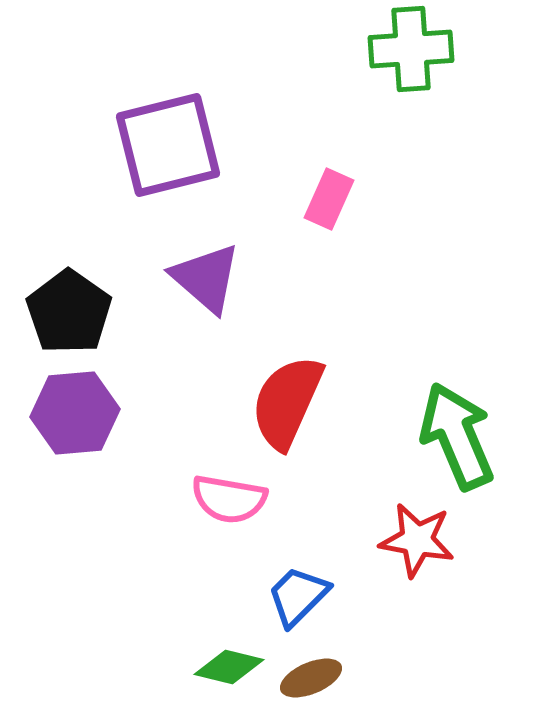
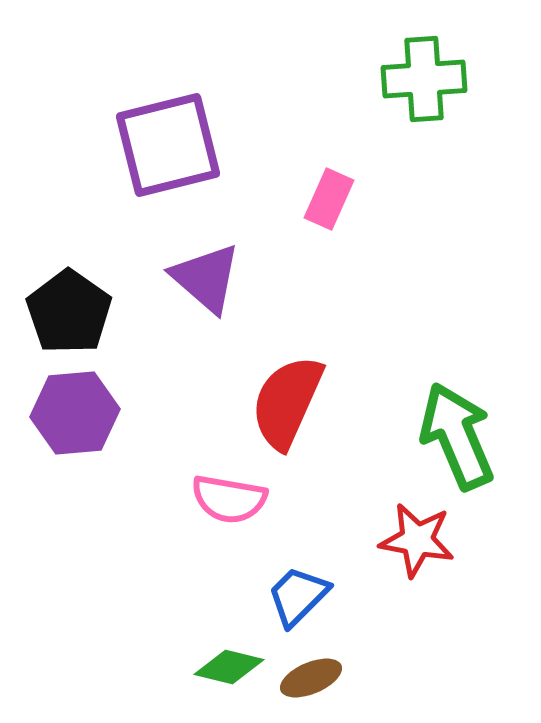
green cross: moved 13 px right, 30 px down
